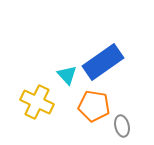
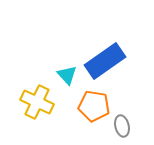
blue rectangle: moved 2 px right, 1 px up
